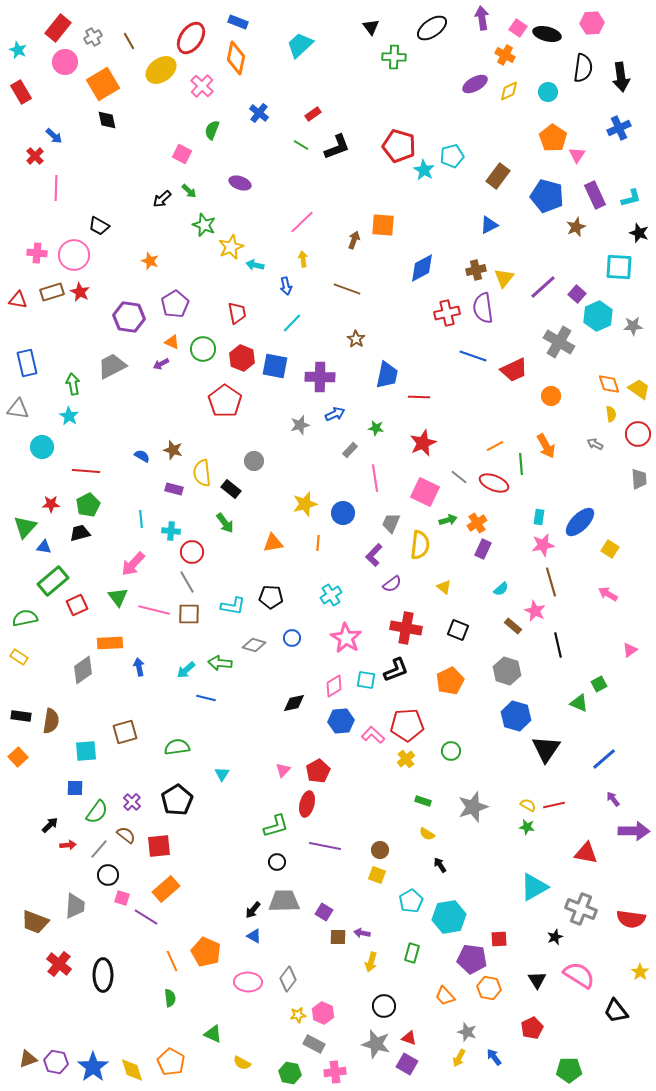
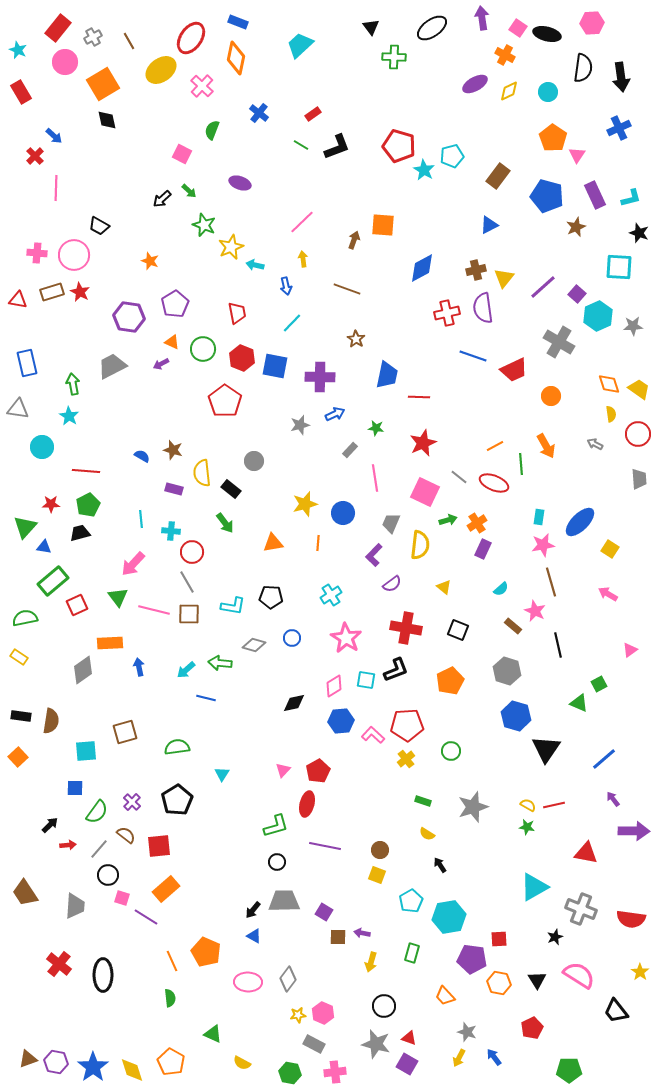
brown trapezoid at (35, 922): moved 10 px left, 29 px up; rotated 36 degrees clockwise
orange hexagon at (489, 988): moved 10 px right, 5 px up
